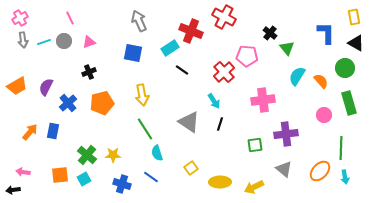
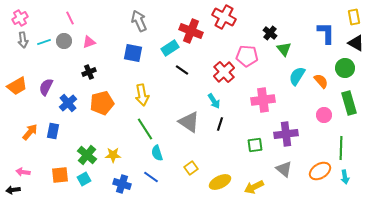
green triangle at (287, 48): moved 3 px left, 1 px down
orange ellipse at (320, 171): rotated 15 degrees clockwise
yellow ellipse at (220, 182): rotated 25 degrees counterclockwise
